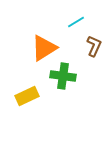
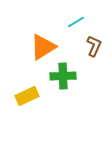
orange triangle: moved 1 px left, 1 px up
green cross: rotated 10 degrees counterclockwise
